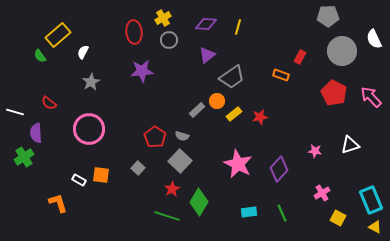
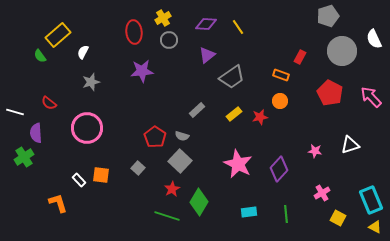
gray pentagon at (328, 16): rotated 15 degrees counterclockwise
yellow line at (238, 27): rotated 49 degrees counterclockwise
gray star at (91, 82): rotated 12 degrees clockwise
red pentagon at (334, 93): moved 4 px left
orange circle at (217, 101): moved 63 px right
pink circle at (89, 129): moved 2 px left, 1 px up
white rectangle at (79, 180): rotated 16 degrees clockwise
green line at (282, 213): moved 4 px right, 1 px down; rotated 18 degrees clockwise
